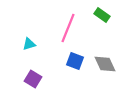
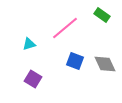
pink line: moved 3 px left; rotated 28 degrees clockwise
